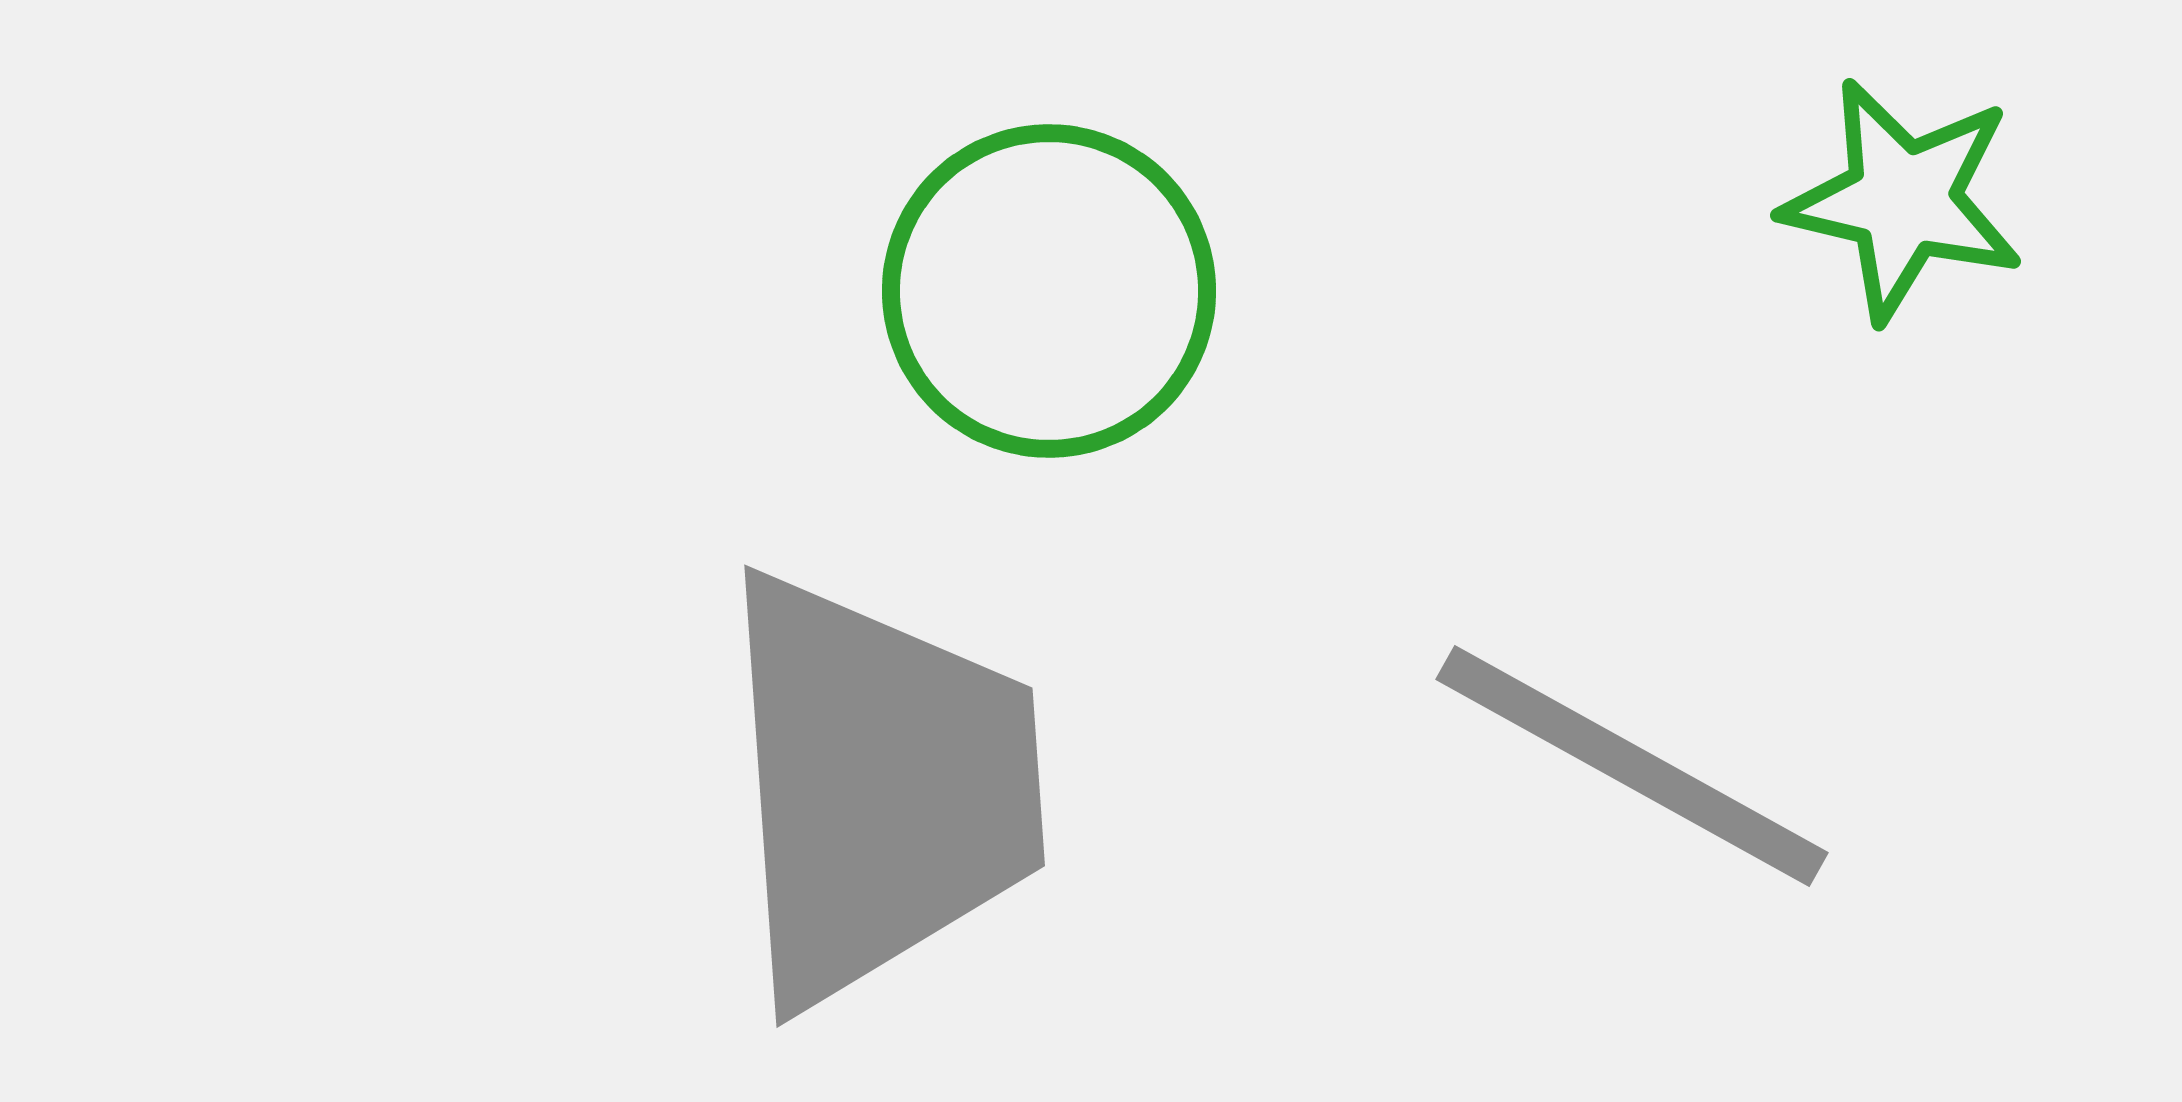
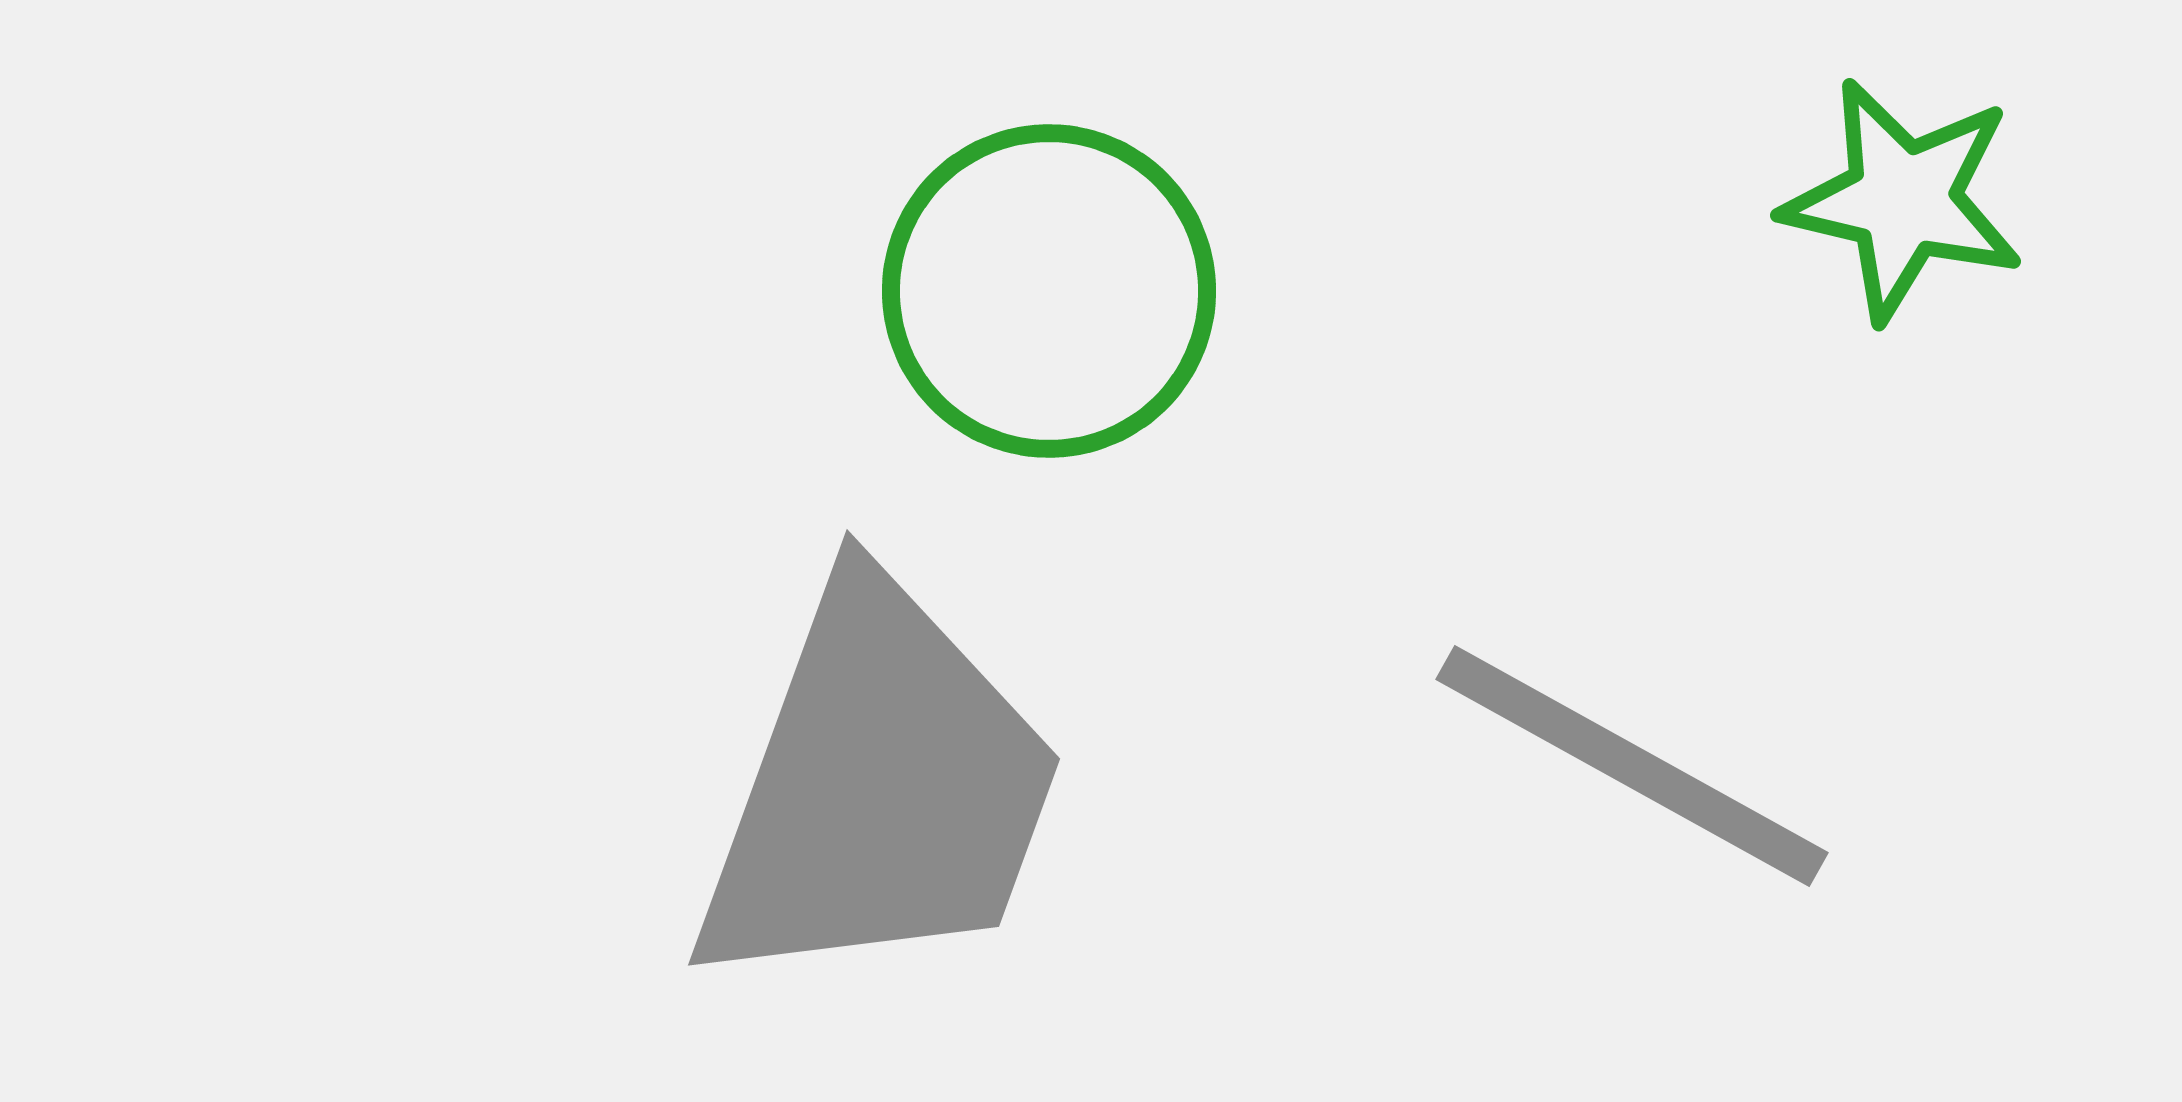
gray trapezoid: rotated 24 degrees clockwise
